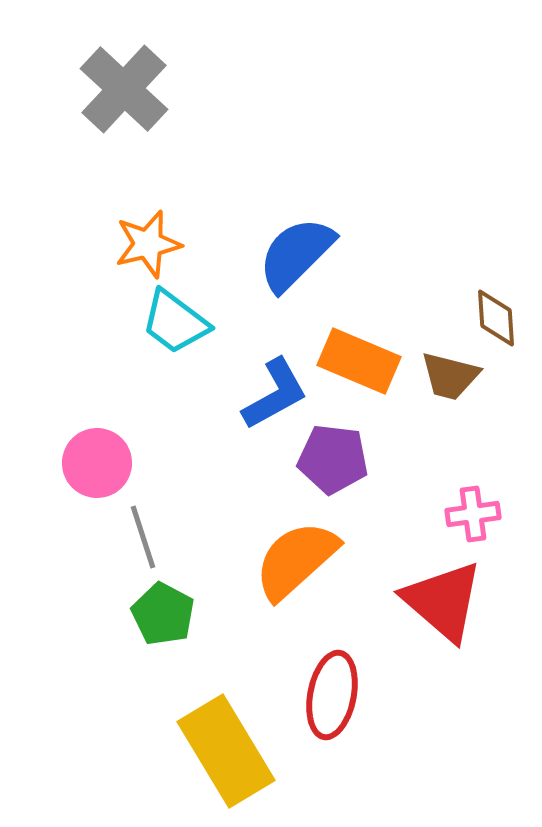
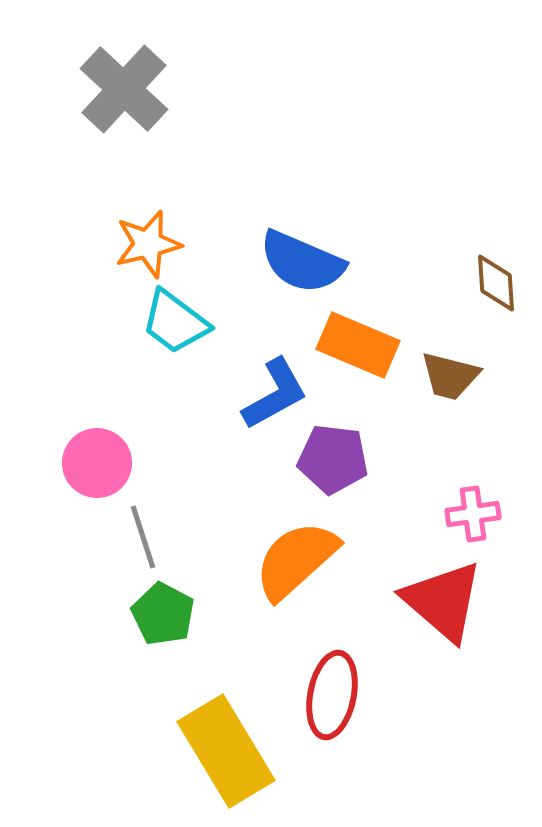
blue semicircle: moved 6 px right, 8 px down; rotated 112 degrees counterclockwise
brown diamond: moved 35 px up
orange rectangle: moved 1 px left, 16 px up
